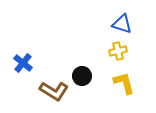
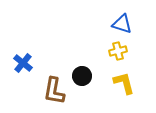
brown L-shape: rotated 68 degrees clockwise
